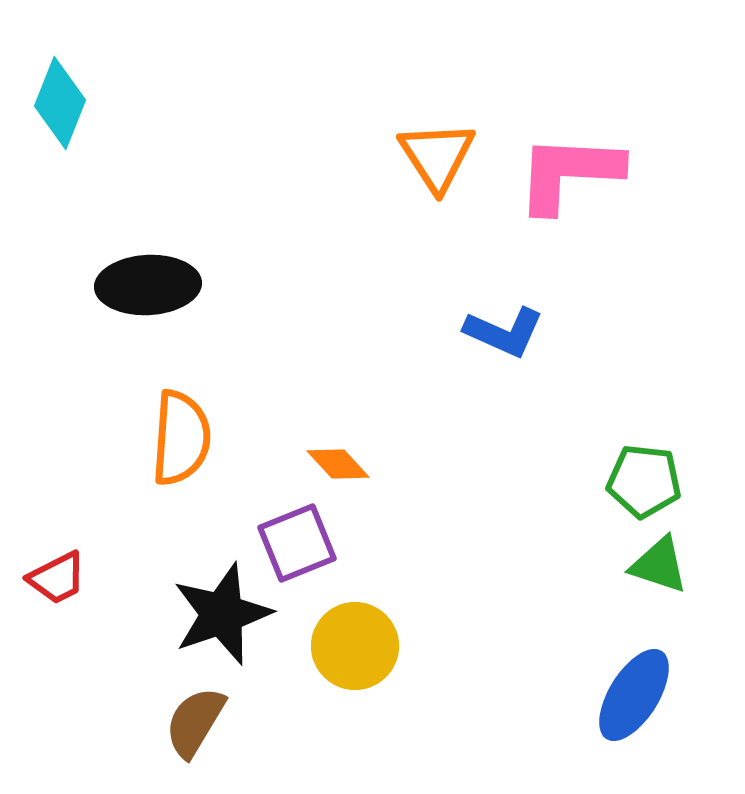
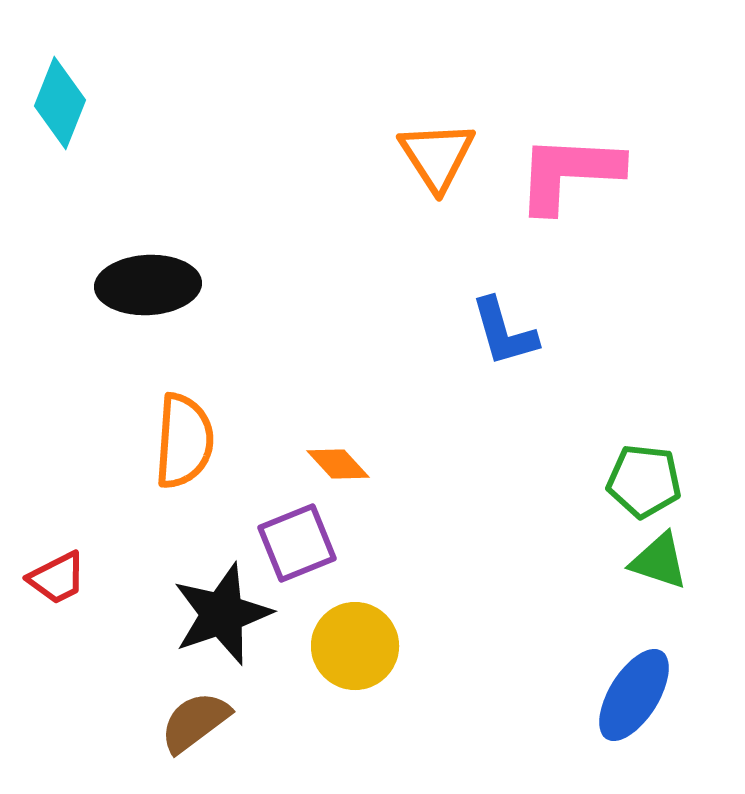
blue L-shape: rotated 50 degrees clockwise
orange semicircle: moved 3 px right, 3 px down
green triangle: moved 4 px up
brown semicircle: rotated 22 degrees clockwise
